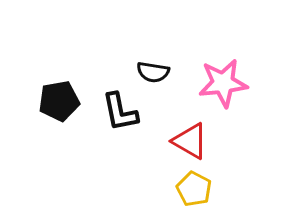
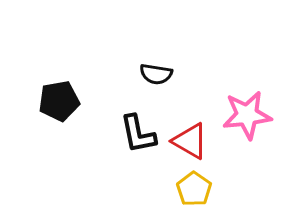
black semicircle: moved 3 px right, 2 px down
pink star: moved 24 px right, 32 px down
black L-shape: moved 18 px right, 22 px down
yellow pentagon: rotated 8 degrees clockwise
